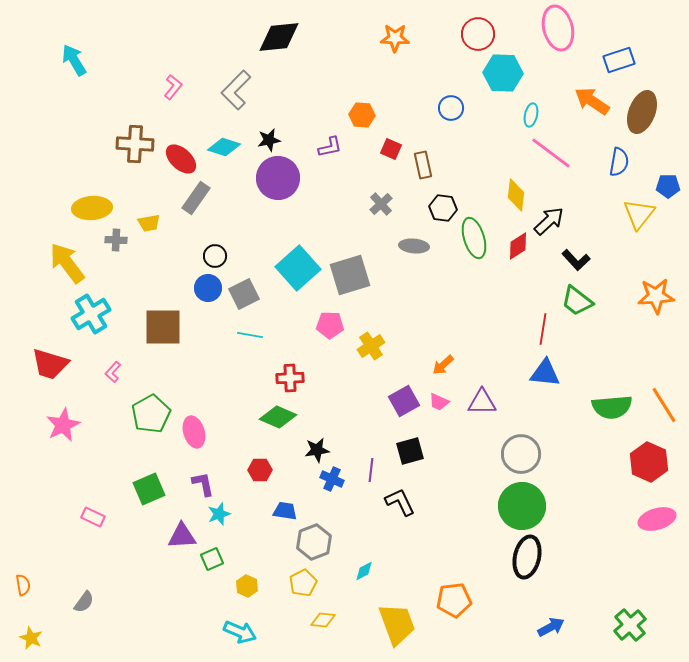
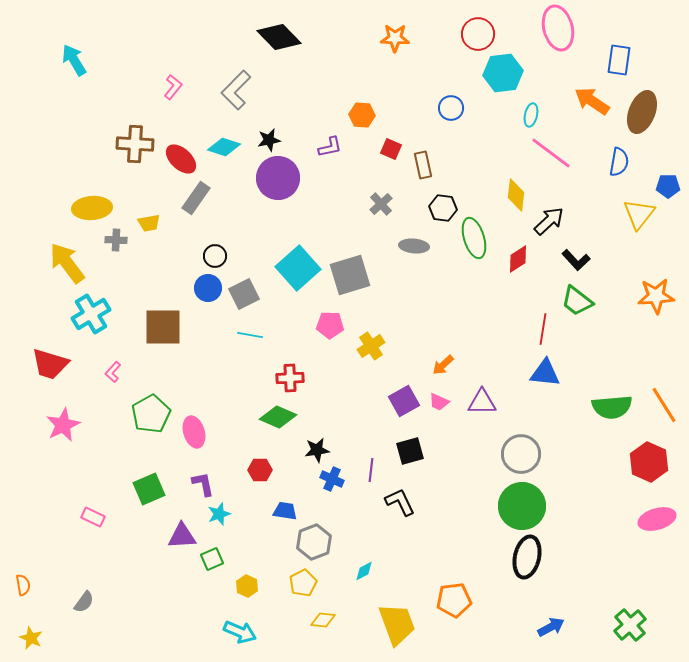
black diamond at (279, 37): rotated 51 degrees clockwise
blue rectangle at (619, 60): rotated 64 degrees counterclockwise
cyan hexagon at (503, 73): rotated 9 degrees counterclockwise
red diamond at (518, 246): moved 13 px down
